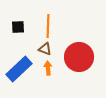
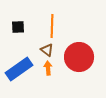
orange line: moved 4 px right
brown triangle: moved 2 px right, 1 px down; rotated 16 degrees clockwise
blue rectangle: rotated 8 degrees clockwise
